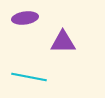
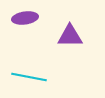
purple triangle: moved 7 px right, 6 px up
